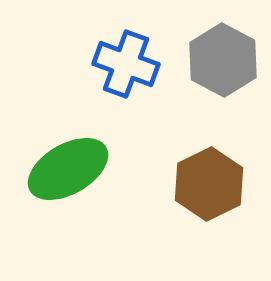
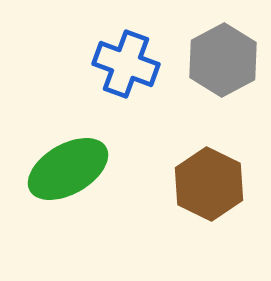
gray hexagon: rotated 4 degrees clockwise
brown hexagon: rotated 8 degrees counterclockwise
